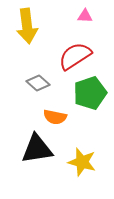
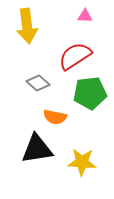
green pentagon: rotated 12 degrees clockwise
yellow star: rotated 12 degrees counterclockwise
